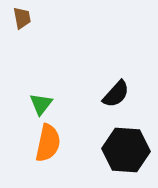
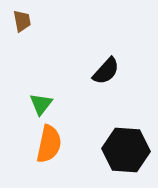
brown trapezoid: moved 3 px down
black semicircle: moved 10 px left, 23 px up
orange semicircle: moved 1 px right, 1 px down
